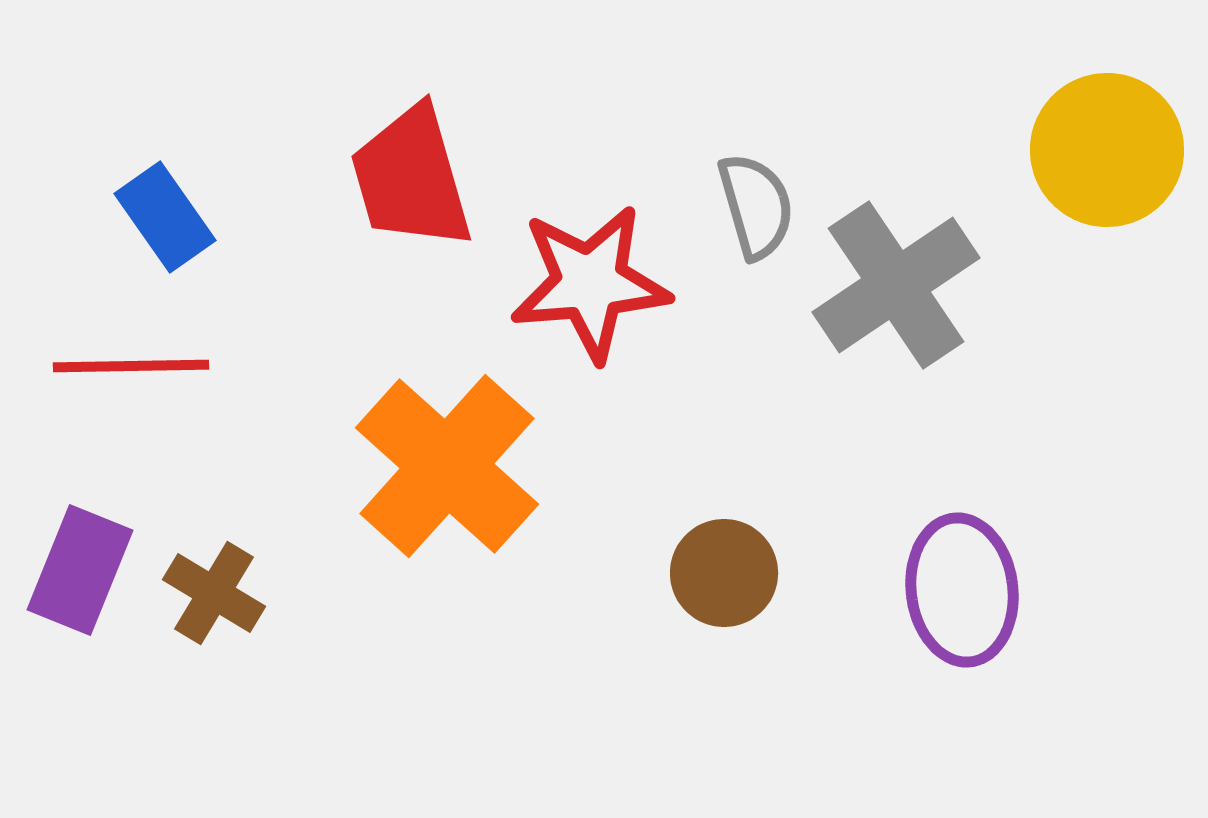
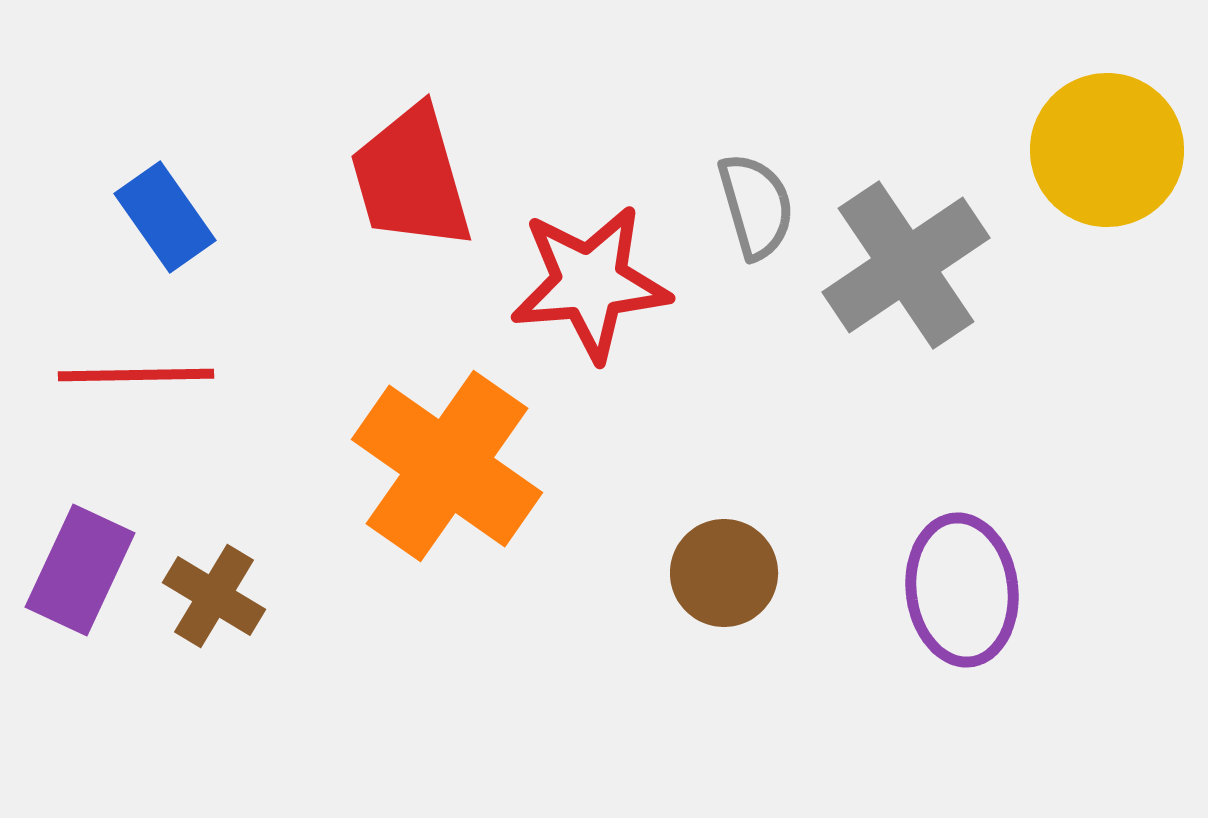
gray cross: moved 10 px right, 20 px up
red line: moved 5 px right, 9 px down
orange cross: rotated 7 degrees counterclockwise
purple rectangle: rotated 3 degrees clockwise
brown cross: moved 3 px down
